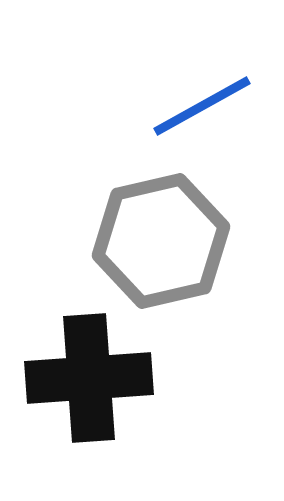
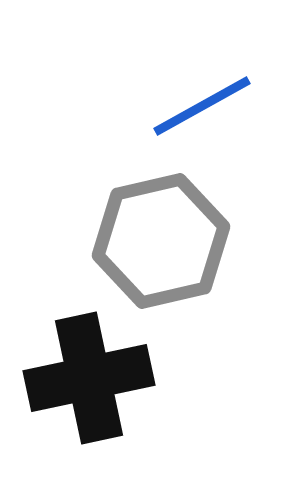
black cross: rotated 8 degrees counterclockwise
